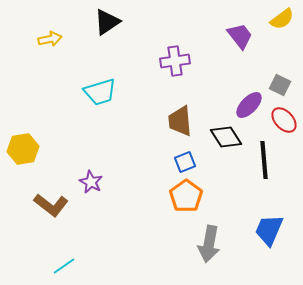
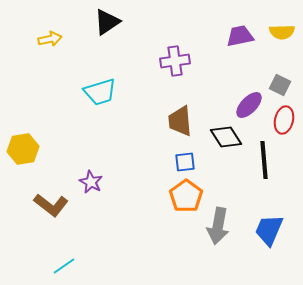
yellow semicircle: moved 13 px down; rotated 35 degrees clockwise
purple trapezoid: rotated 64 degrees counterclockwise
red ellipse: rotated 56 degrees clockwise
blue square: rotated 15 degrees clockwise
gray arrow: moved 9 px right, 18 px up
